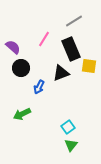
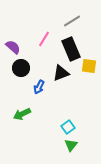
gray line: moved 2 px left
